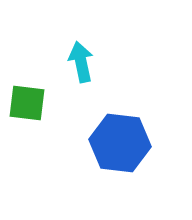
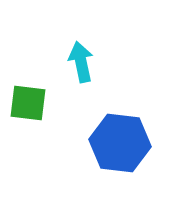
green square: moved 1 px right
